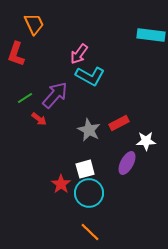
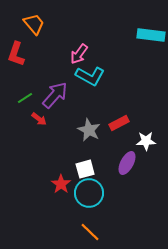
orange trapezoid: rotated 15 degrees counterclockwise
